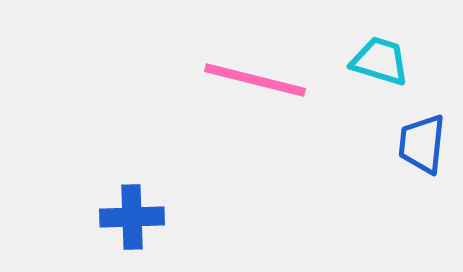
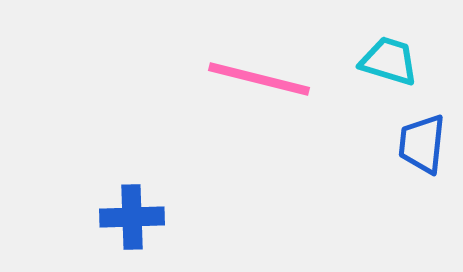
cyan trapezoid: moved 9 px right
pink line: moved 4 px right, 1 px up
